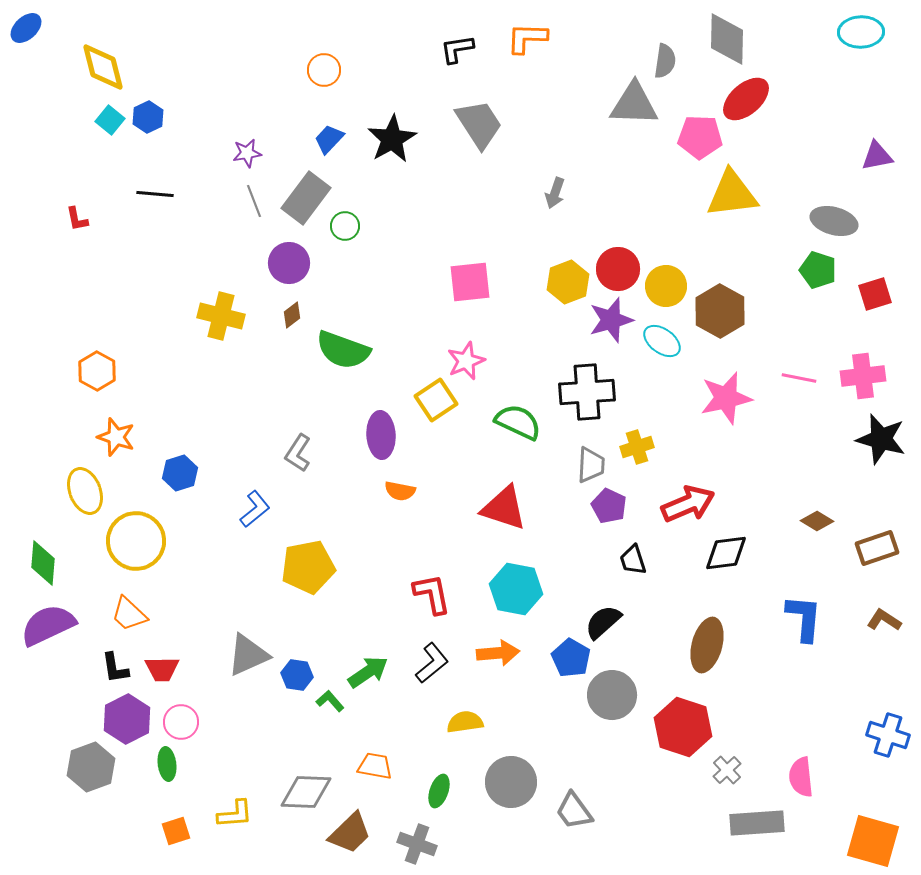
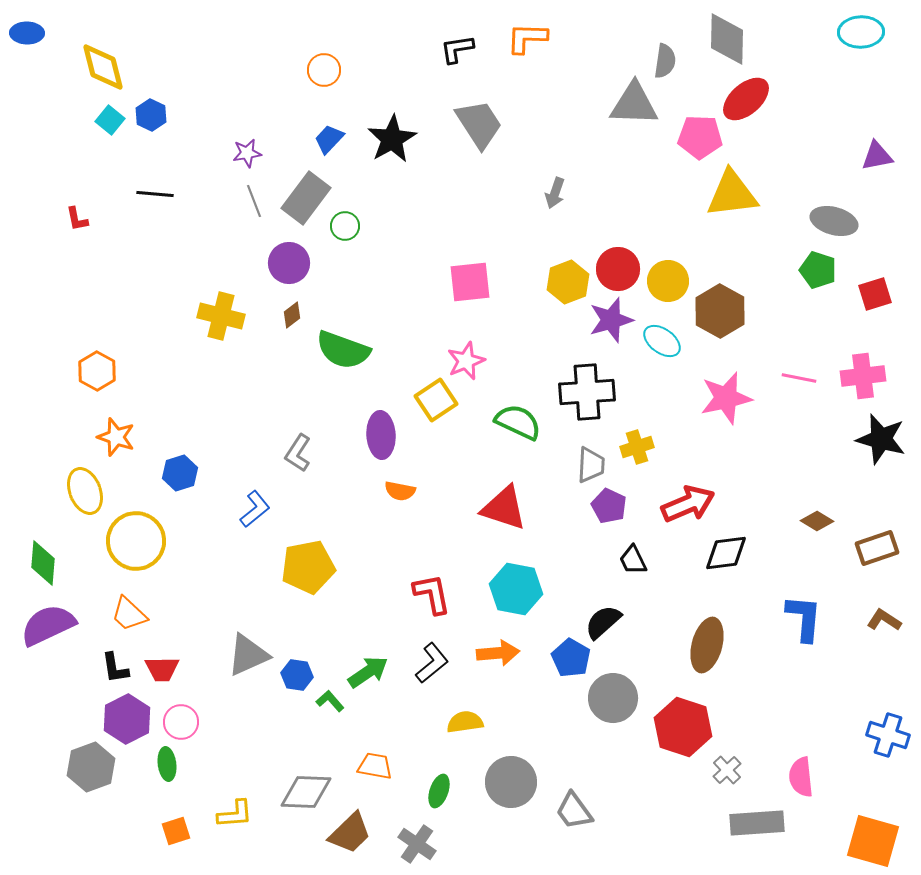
blue ellipse at (26, 28): moved 1 px right, 5 px down; rotated 44 degrees clockwise
blue hexagon at (148, 117): moved 3 px right, 2 px up; rotated 8 degrees counterclockwise
yellow circle at (666, 286): moved 2 px right, 5 px up
black trapezoid at (633, 560): rotated 8 degrees counterclockwise
gray circle at (612, 695): moved 1 px right, 3 px down
gray cross at (417, 844): rotated 15 degrees clockwise
